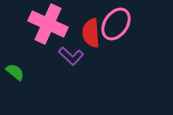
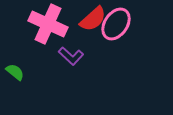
red semicircle: moved 2 px right, 14 px up; rotated 128 degrees counterclockwise
